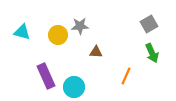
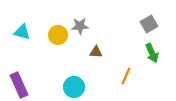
purple rectangle: moved 27 px left, 9 px down
